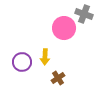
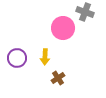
gray cross: moved 1 px right, 2 px up
pink circle: moved 1 px left
purple circle: moved 5 px left, 4 px up
